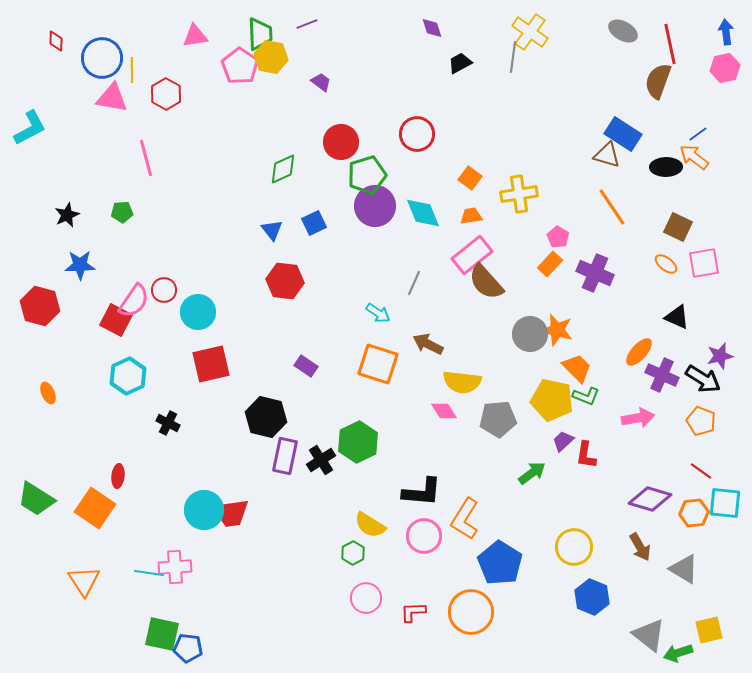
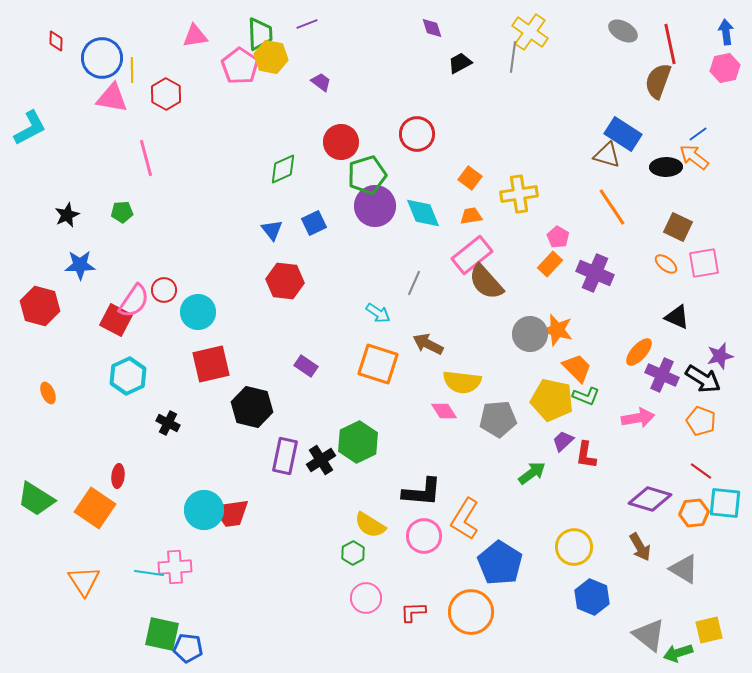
black hexagon at (266, 417): moved 14 px left, 10 px up
